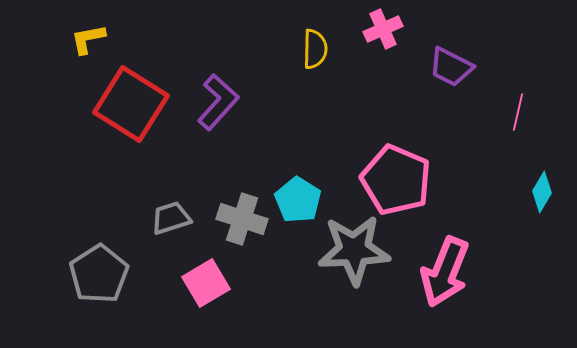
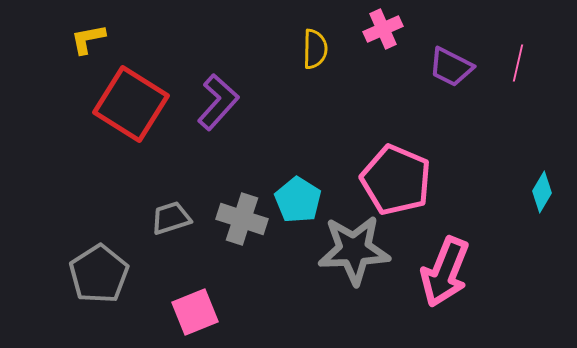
pink line: moved 49 px up
pink square: moved 11 px left, 29 px down; rotated 9 degrees clockwise
